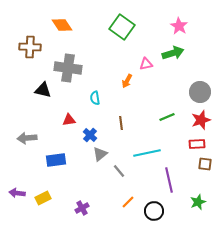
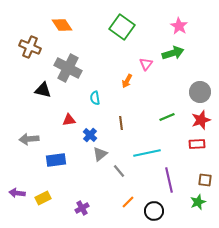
brown cross: rotated 20 degrees clockwise
pink triangle: rotated 40 degrees counterclockwise
gray cross: rotated 20 degrees clockwise
gray arrow: moved 2 px right, 1 px down
brown square: moved 16 px down
